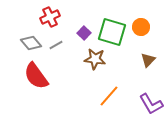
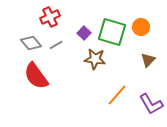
orange line: moved 8 px right, 1 px up
